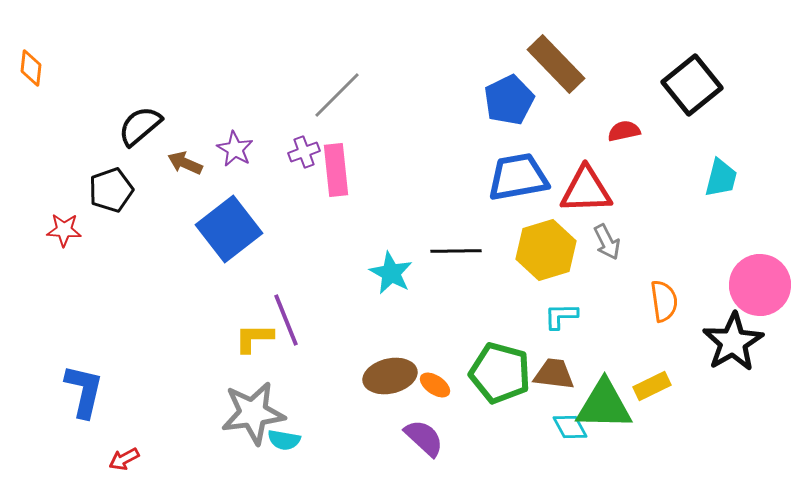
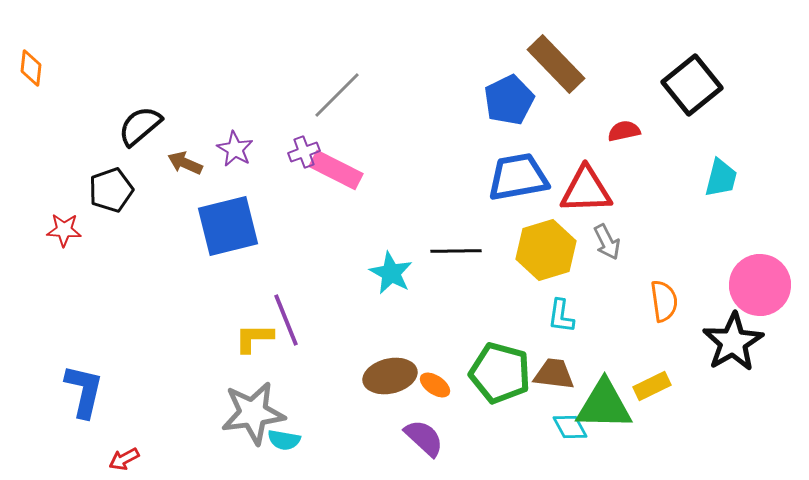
pink rectangle: rotated 57 degrees counterclockwise
blue square: moved 1 px left, 3 px up; rotated 24 degrees clockwise
cyan L-shape: rotated 81 degrees counterclockwise
